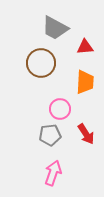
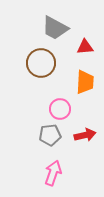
red arrow: moved 1 px left, 1 px down; rotated 70 degrees counterclockwise
